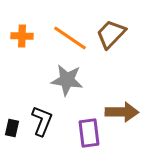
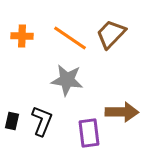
black rectangle: moved 7 px up
